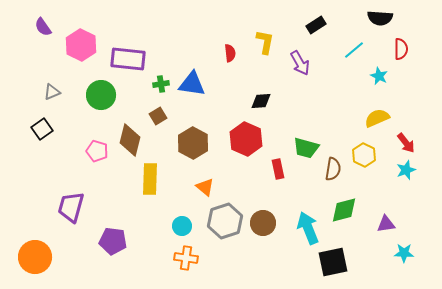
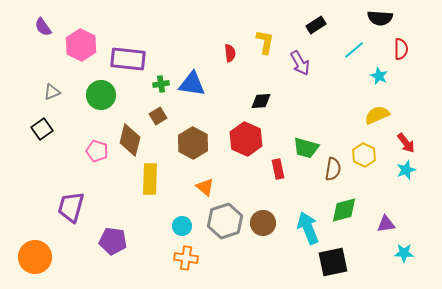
yellow semicircle at (377, 118): moved 3 px up
